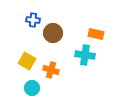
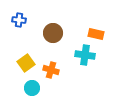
blue cross: moved 14 px left
yellow square: moved 1 px left, 2 px down; rotated 24 degrees clockwise
